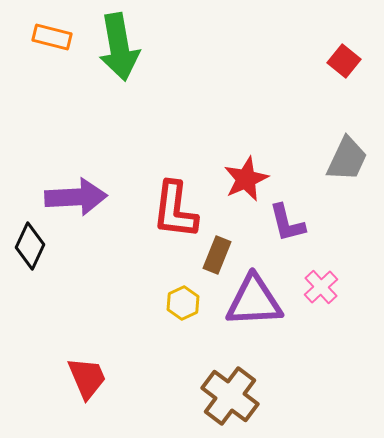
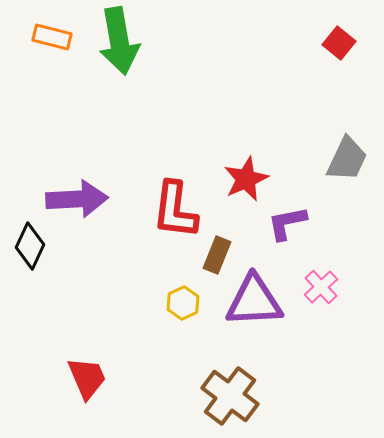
green arrow: moved 6 px up
red square: moved 5 px left, 18 px up
purple arrow: moved 1 px right, 2 px down
purple L-shape: rotated 93 degrees clockwise
